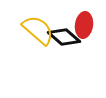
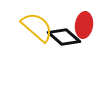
yellow semicircle: moved 1 px left, 3 px up
